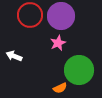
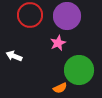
purple circle: moved 6 px right
